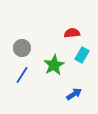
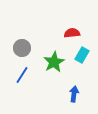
green star: moved 3 px up
blue arrow: rotated 49 degrees counterclockwise
